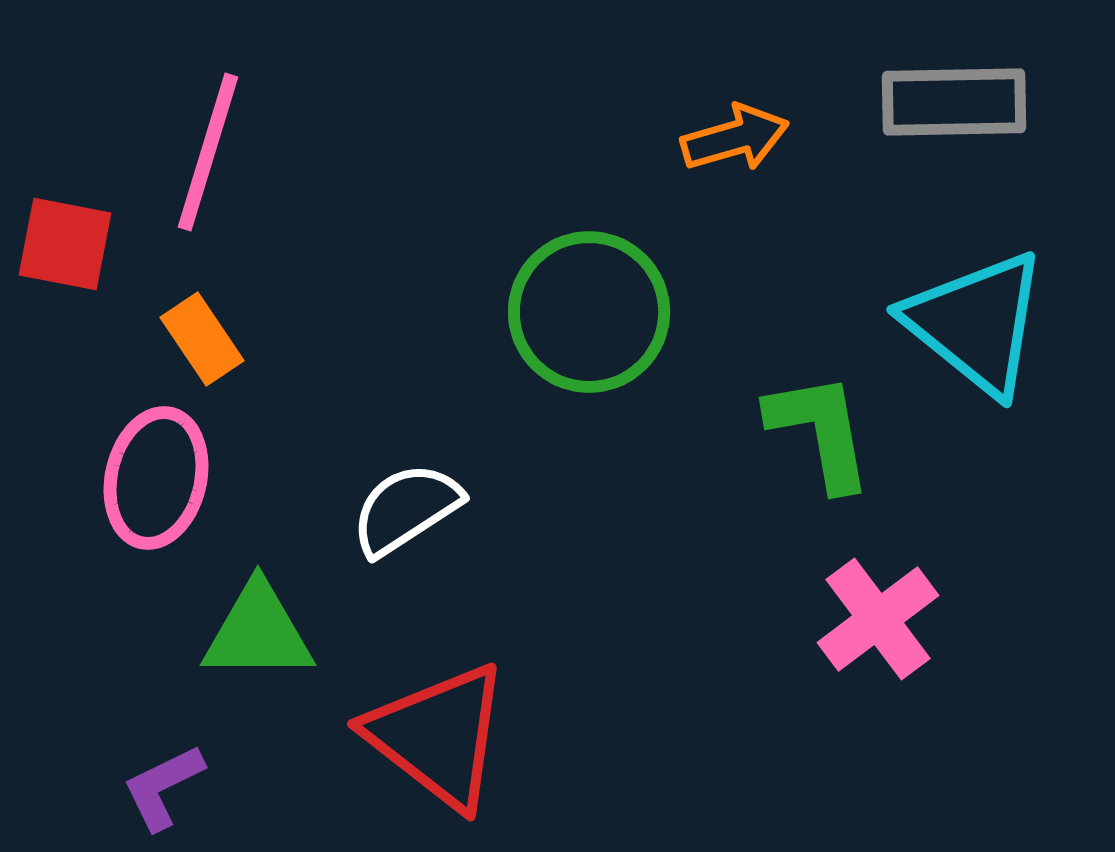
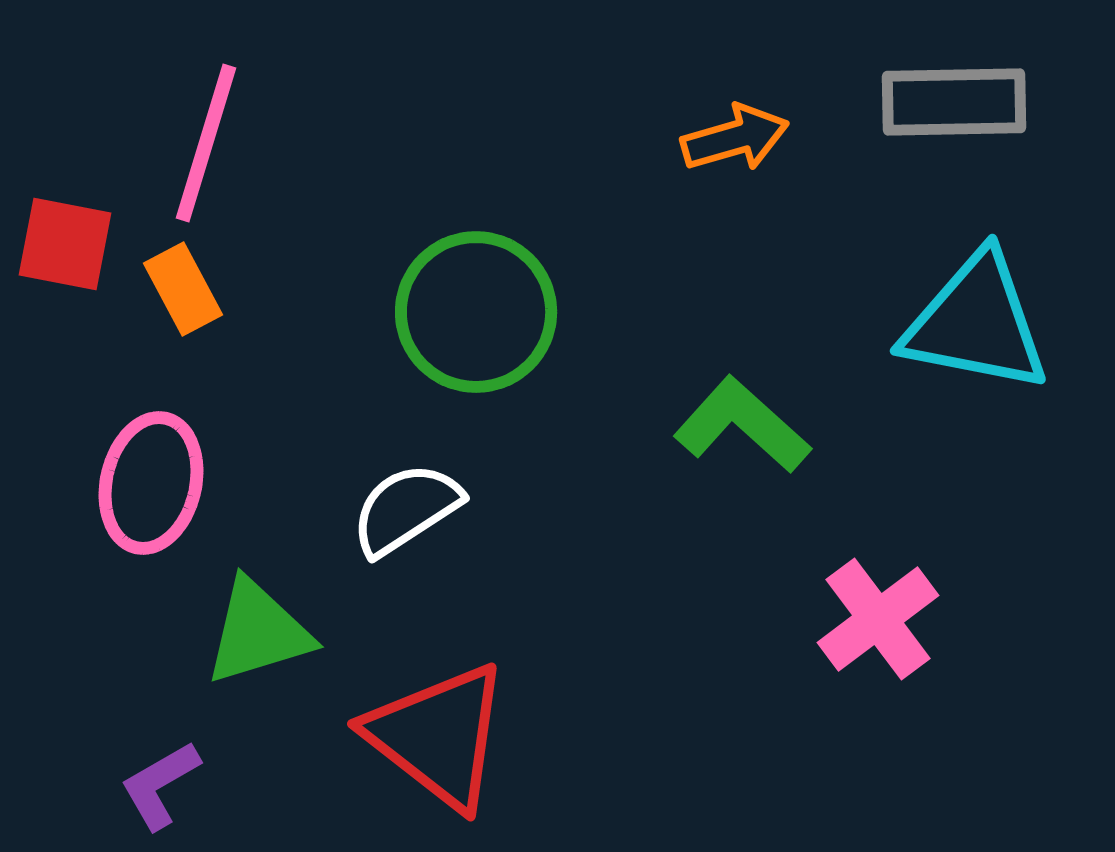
pink line: moved 2 px left, 9 px up
green circle: moved 113 px left
cyan triangle: rotated 28 degrees counterclockwise
orange rectangle: moved 19 px left, 50 px up; rotated 6 degrees clockwise
green L-shape: moved 78 px left, 6 px up; rotated 38 degrees counterclockwise
pink ellipse: moved 5 px left, 5 px down
green triangle: rotated 17 degrees counterclockwise
purple L-shape: moved 3 px left, 2 px up; rotated 4 degrees counterclockwise
